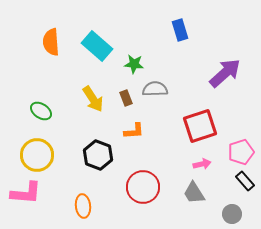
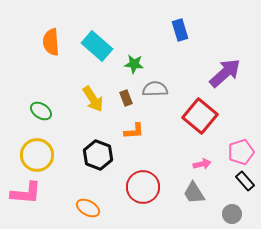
red square: moved 10 px up; rotated 32 degrees counterclockwise
orange ellipse: moved 5 px right, 2 px down; rotated 55 degrees counterclockwise
